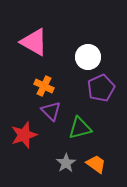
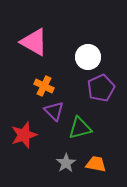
purple triangle: moved 3 px right
orange trapezoid: rotated 25 degrees counterclockwise
